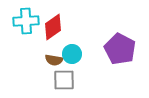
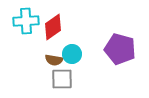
purple pentagon: rotated 12 degrees counterclockwise
gray square: moved 2 px left, 1 px up
